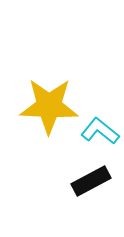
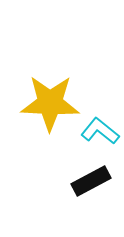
yellow star: moved 1 px right, 3 px up
